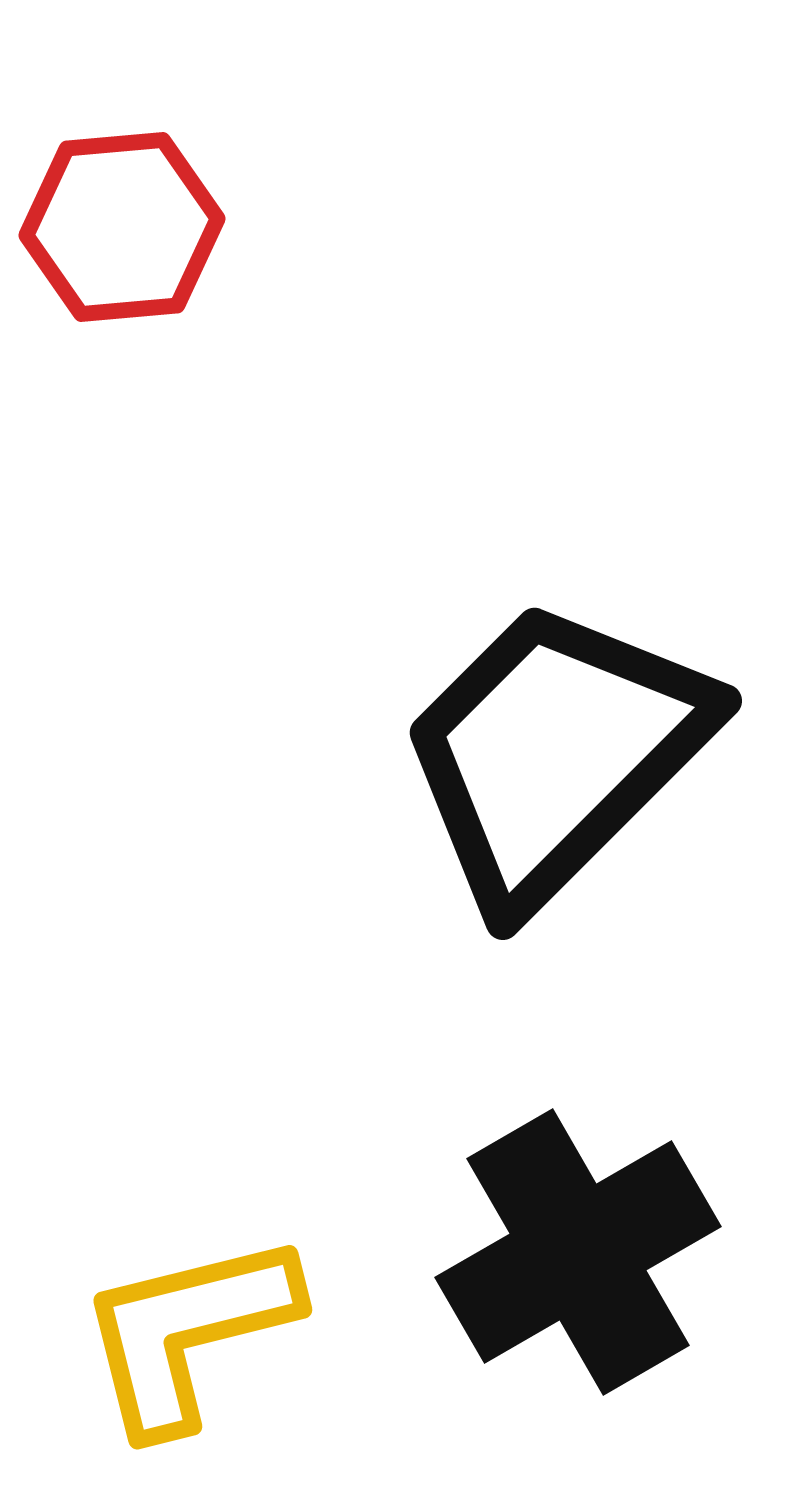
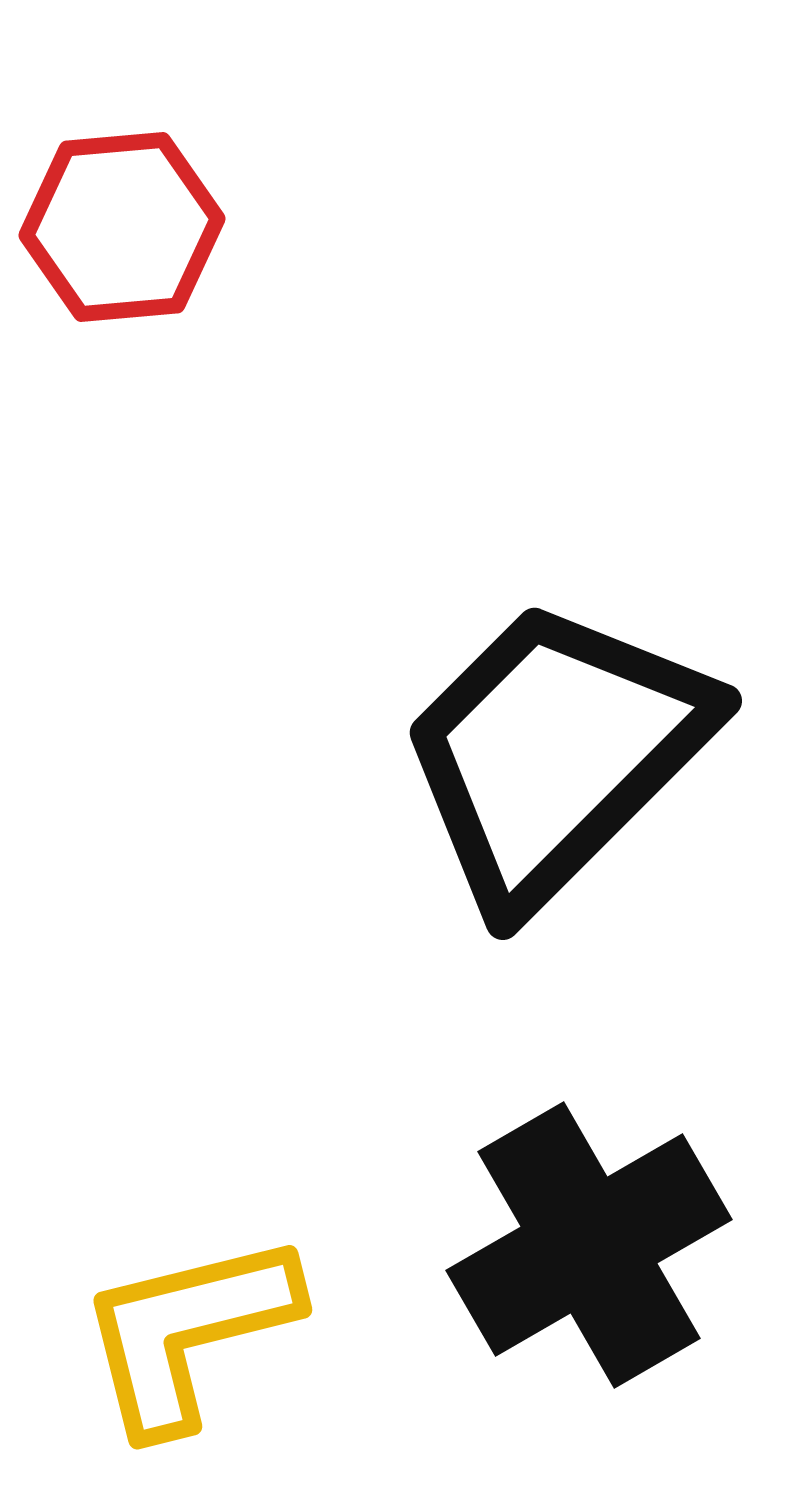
black cross: moved 11 px right, 7 px up
